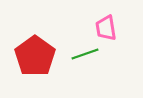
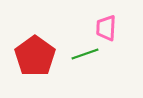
pink trapezoid: rotated 12 degrees clockwise
